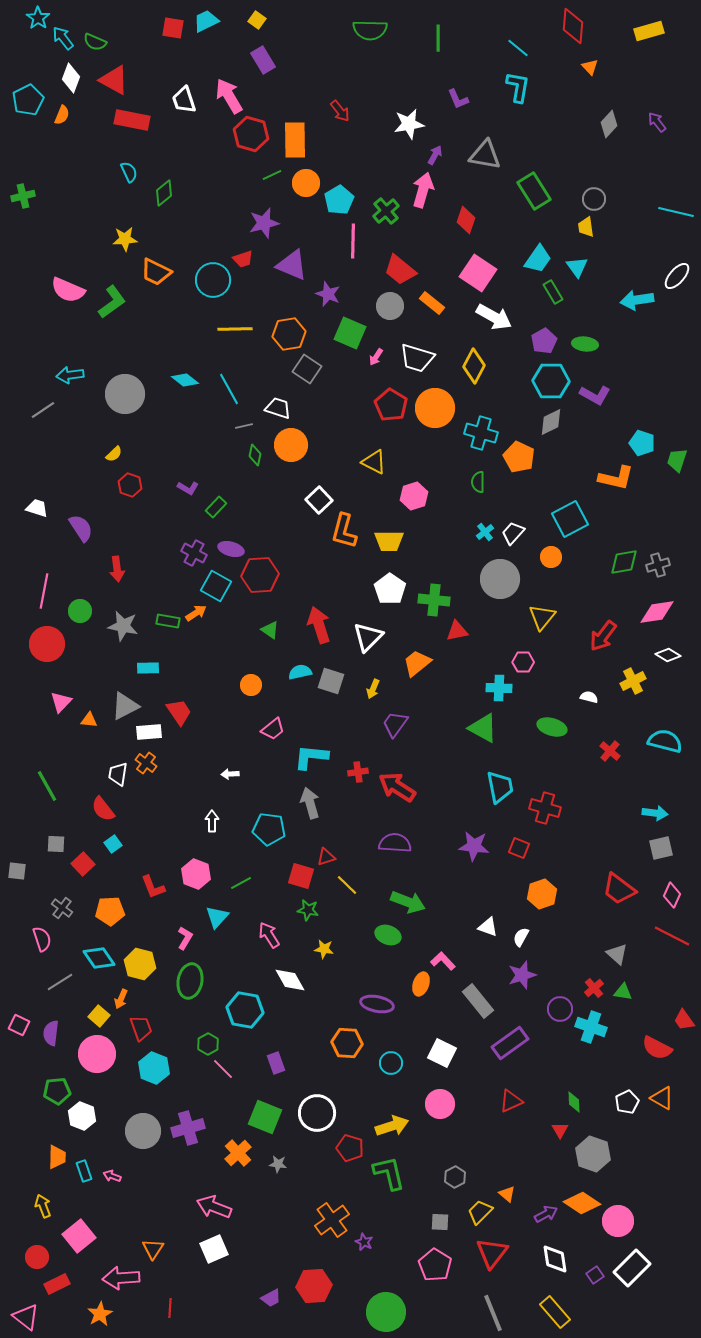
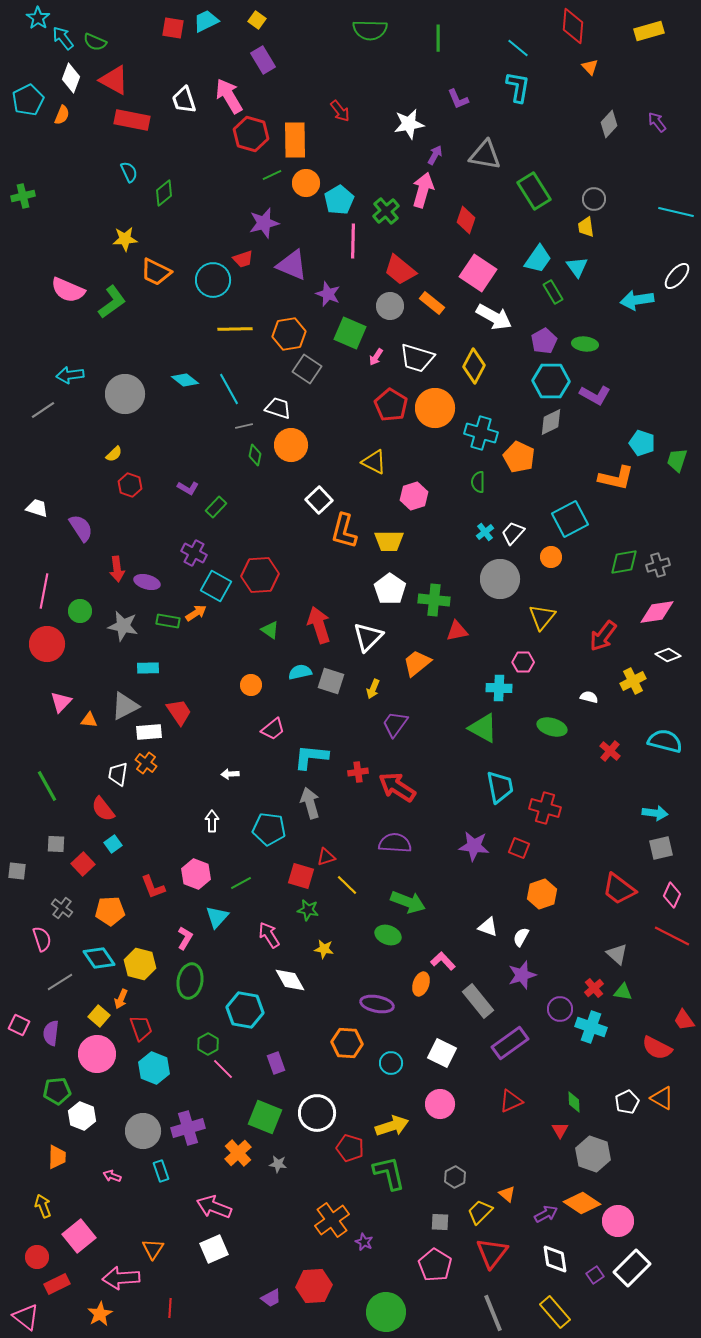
purple ellipse at (231, 549): moved 84 px left, 33 px down
cyan rectangle at (84, 1171): moved 77 px right
